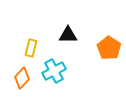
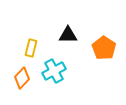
orange pentagon: moved 5 px left
